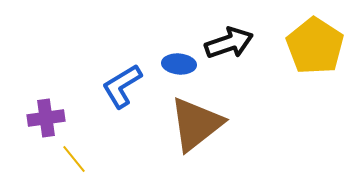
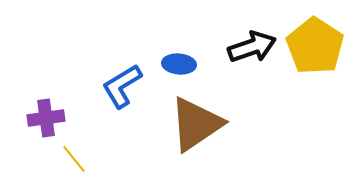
black arrow: moved 23 px right, 4 px down
brown triangle: rotated 4 degrees clockwise
